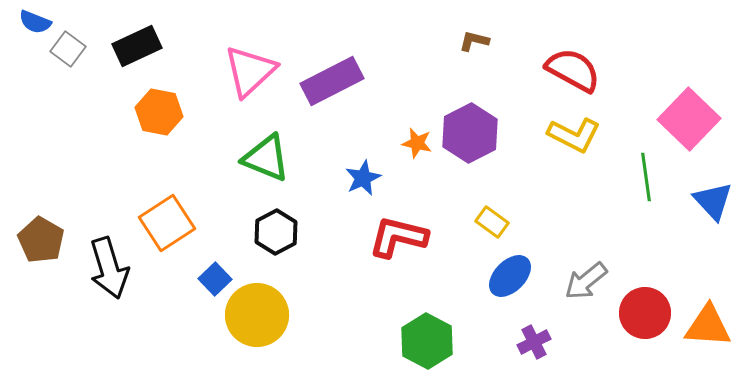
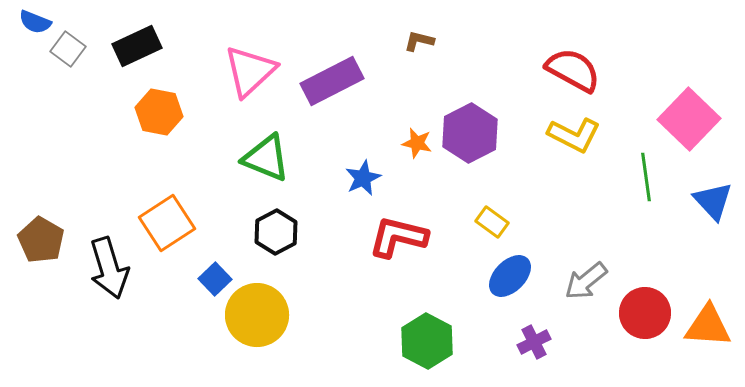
brown L-shape: moved 55 px left
